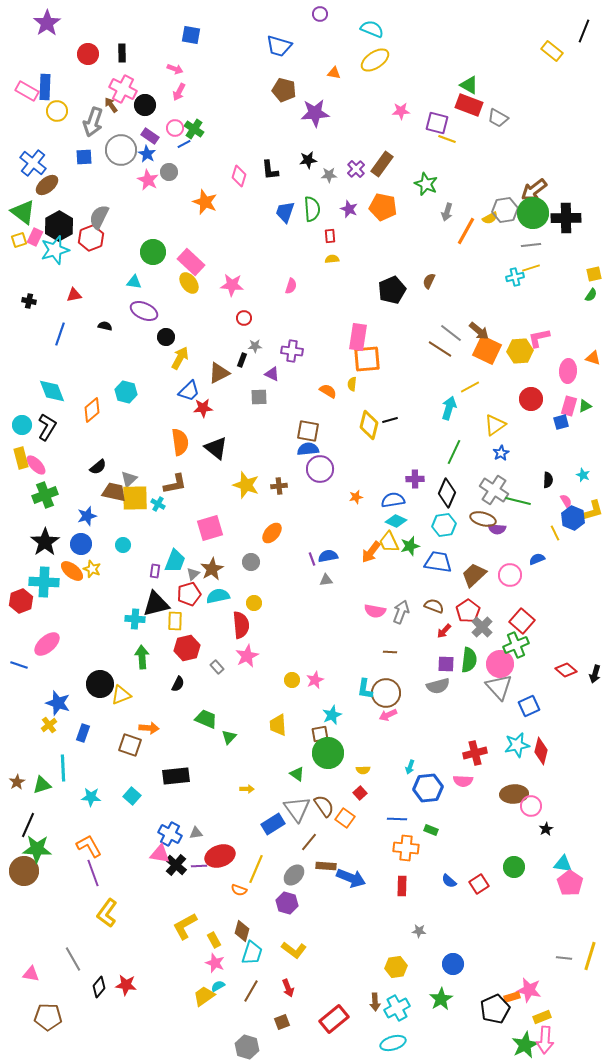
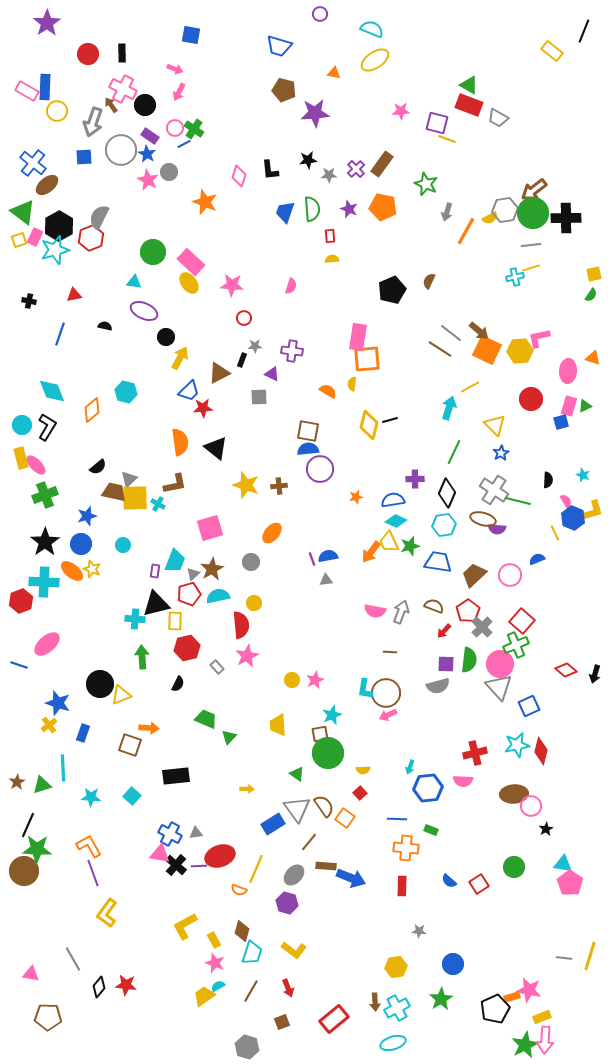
yellow triangle at (495, 425): rotated 40 degrees counterclockwise
